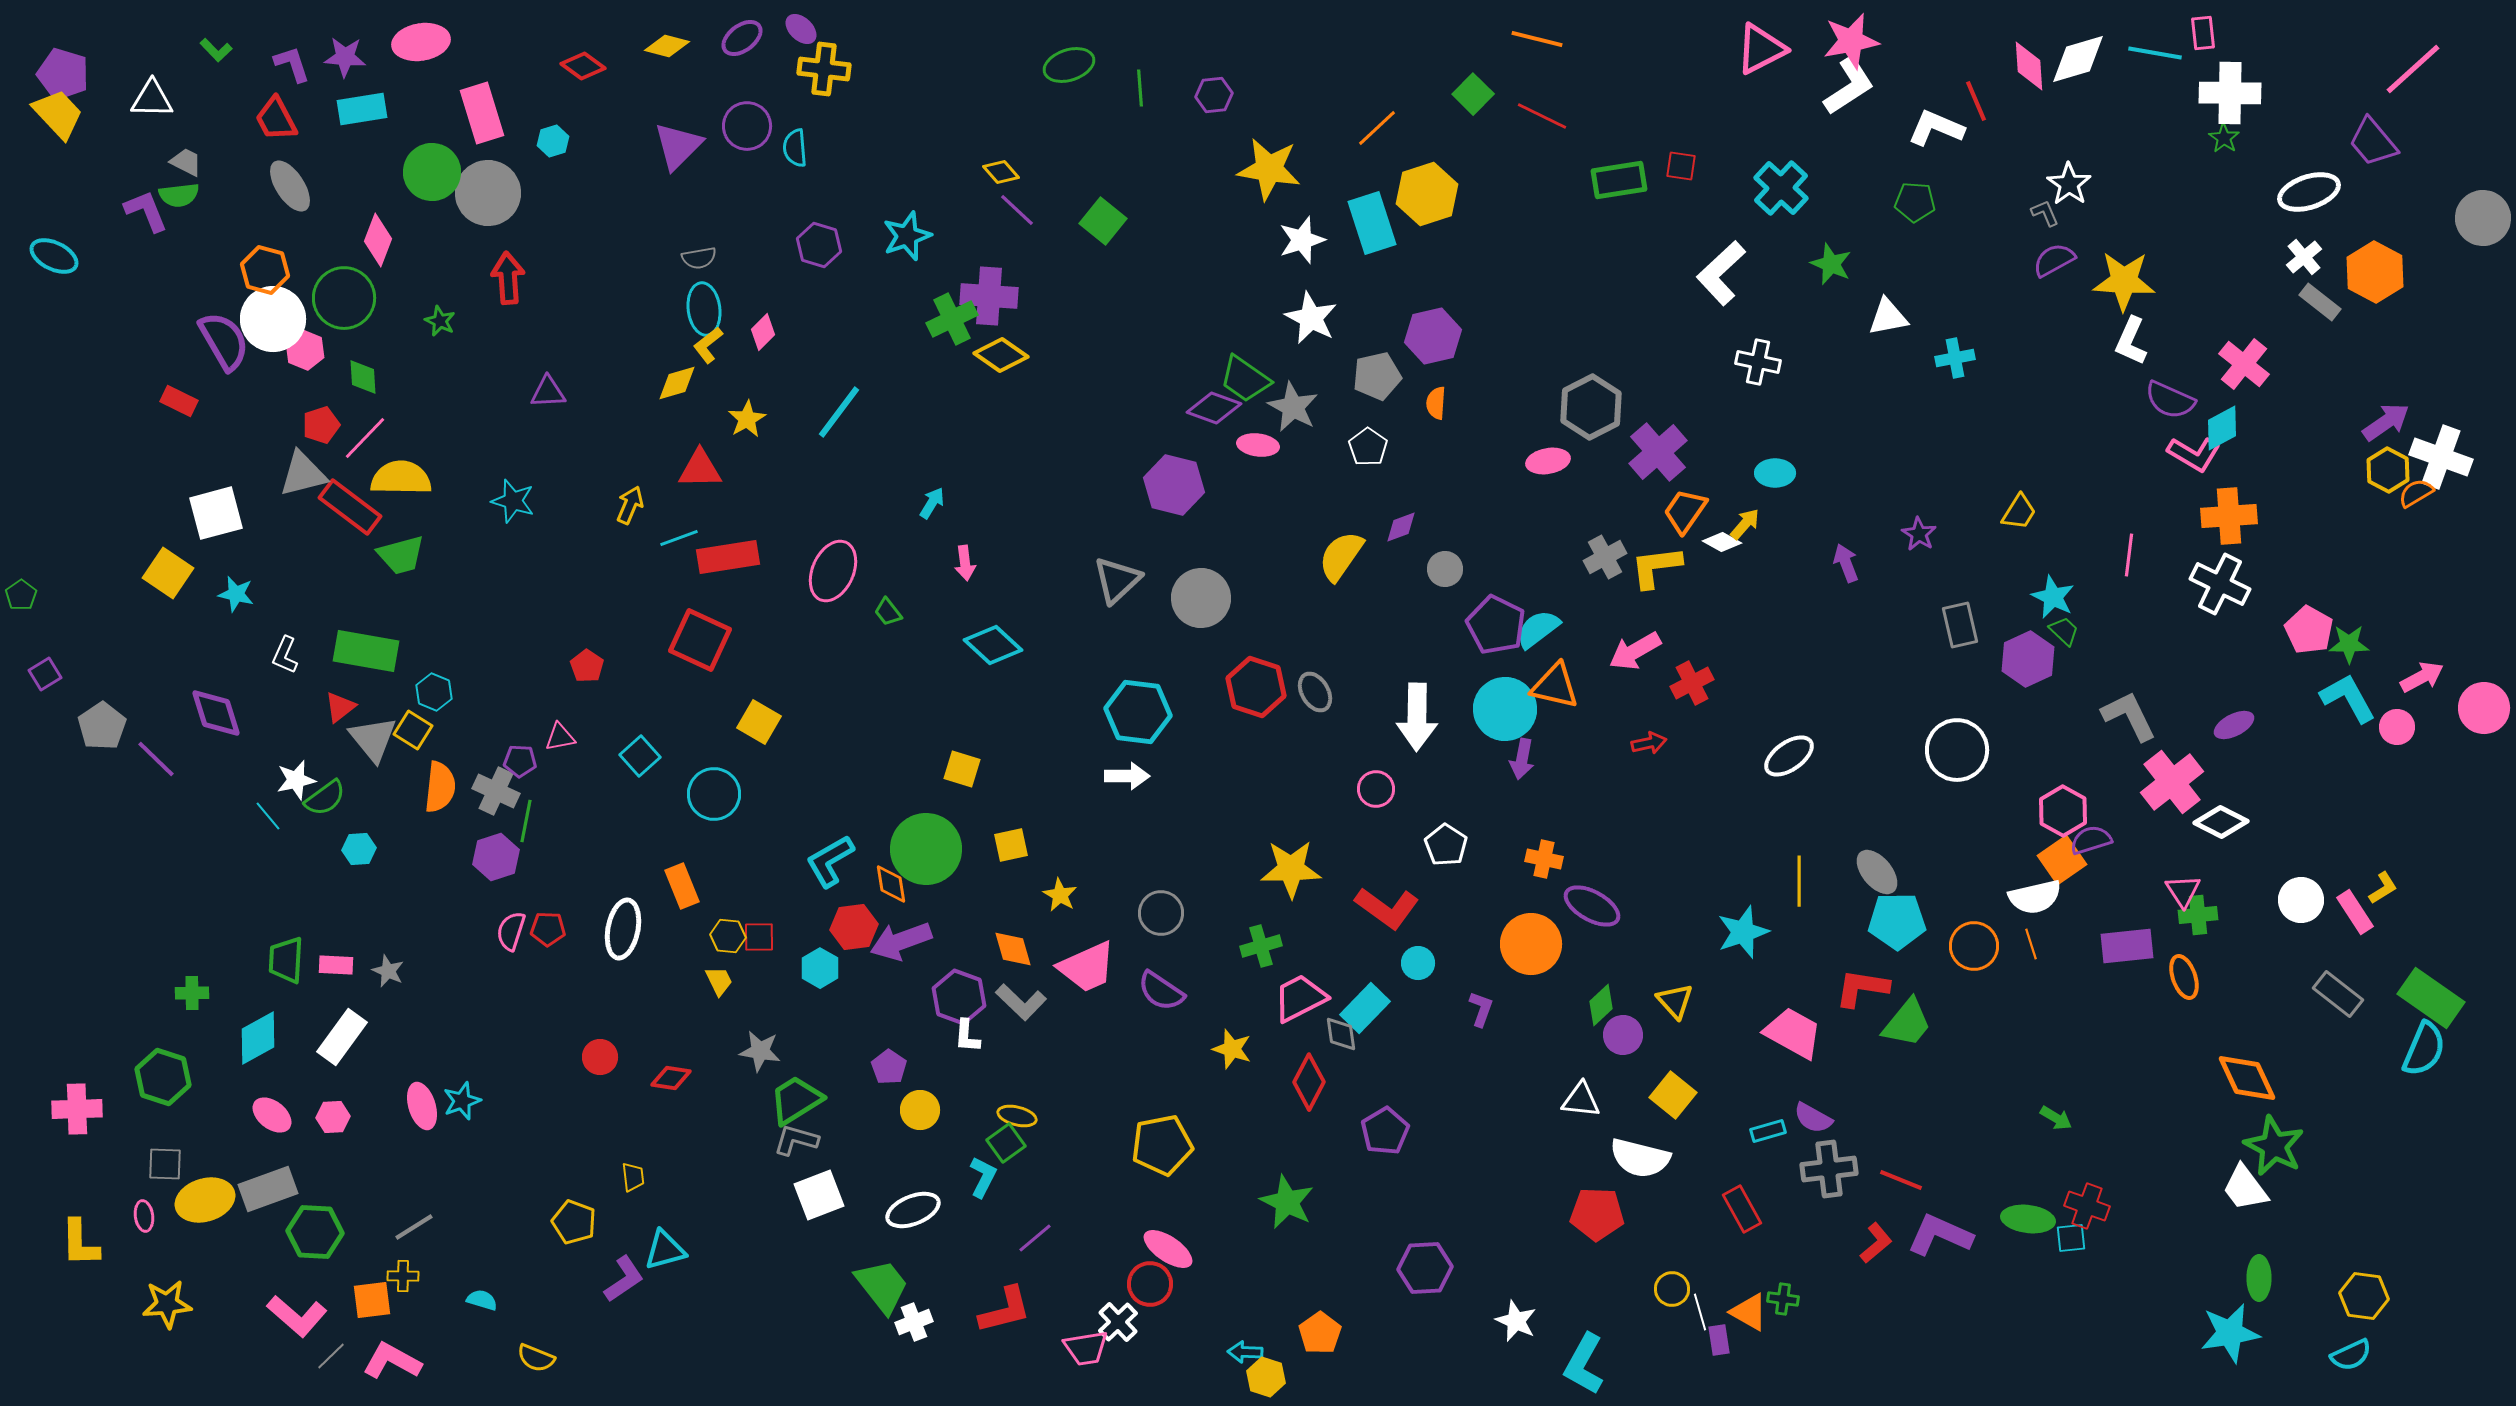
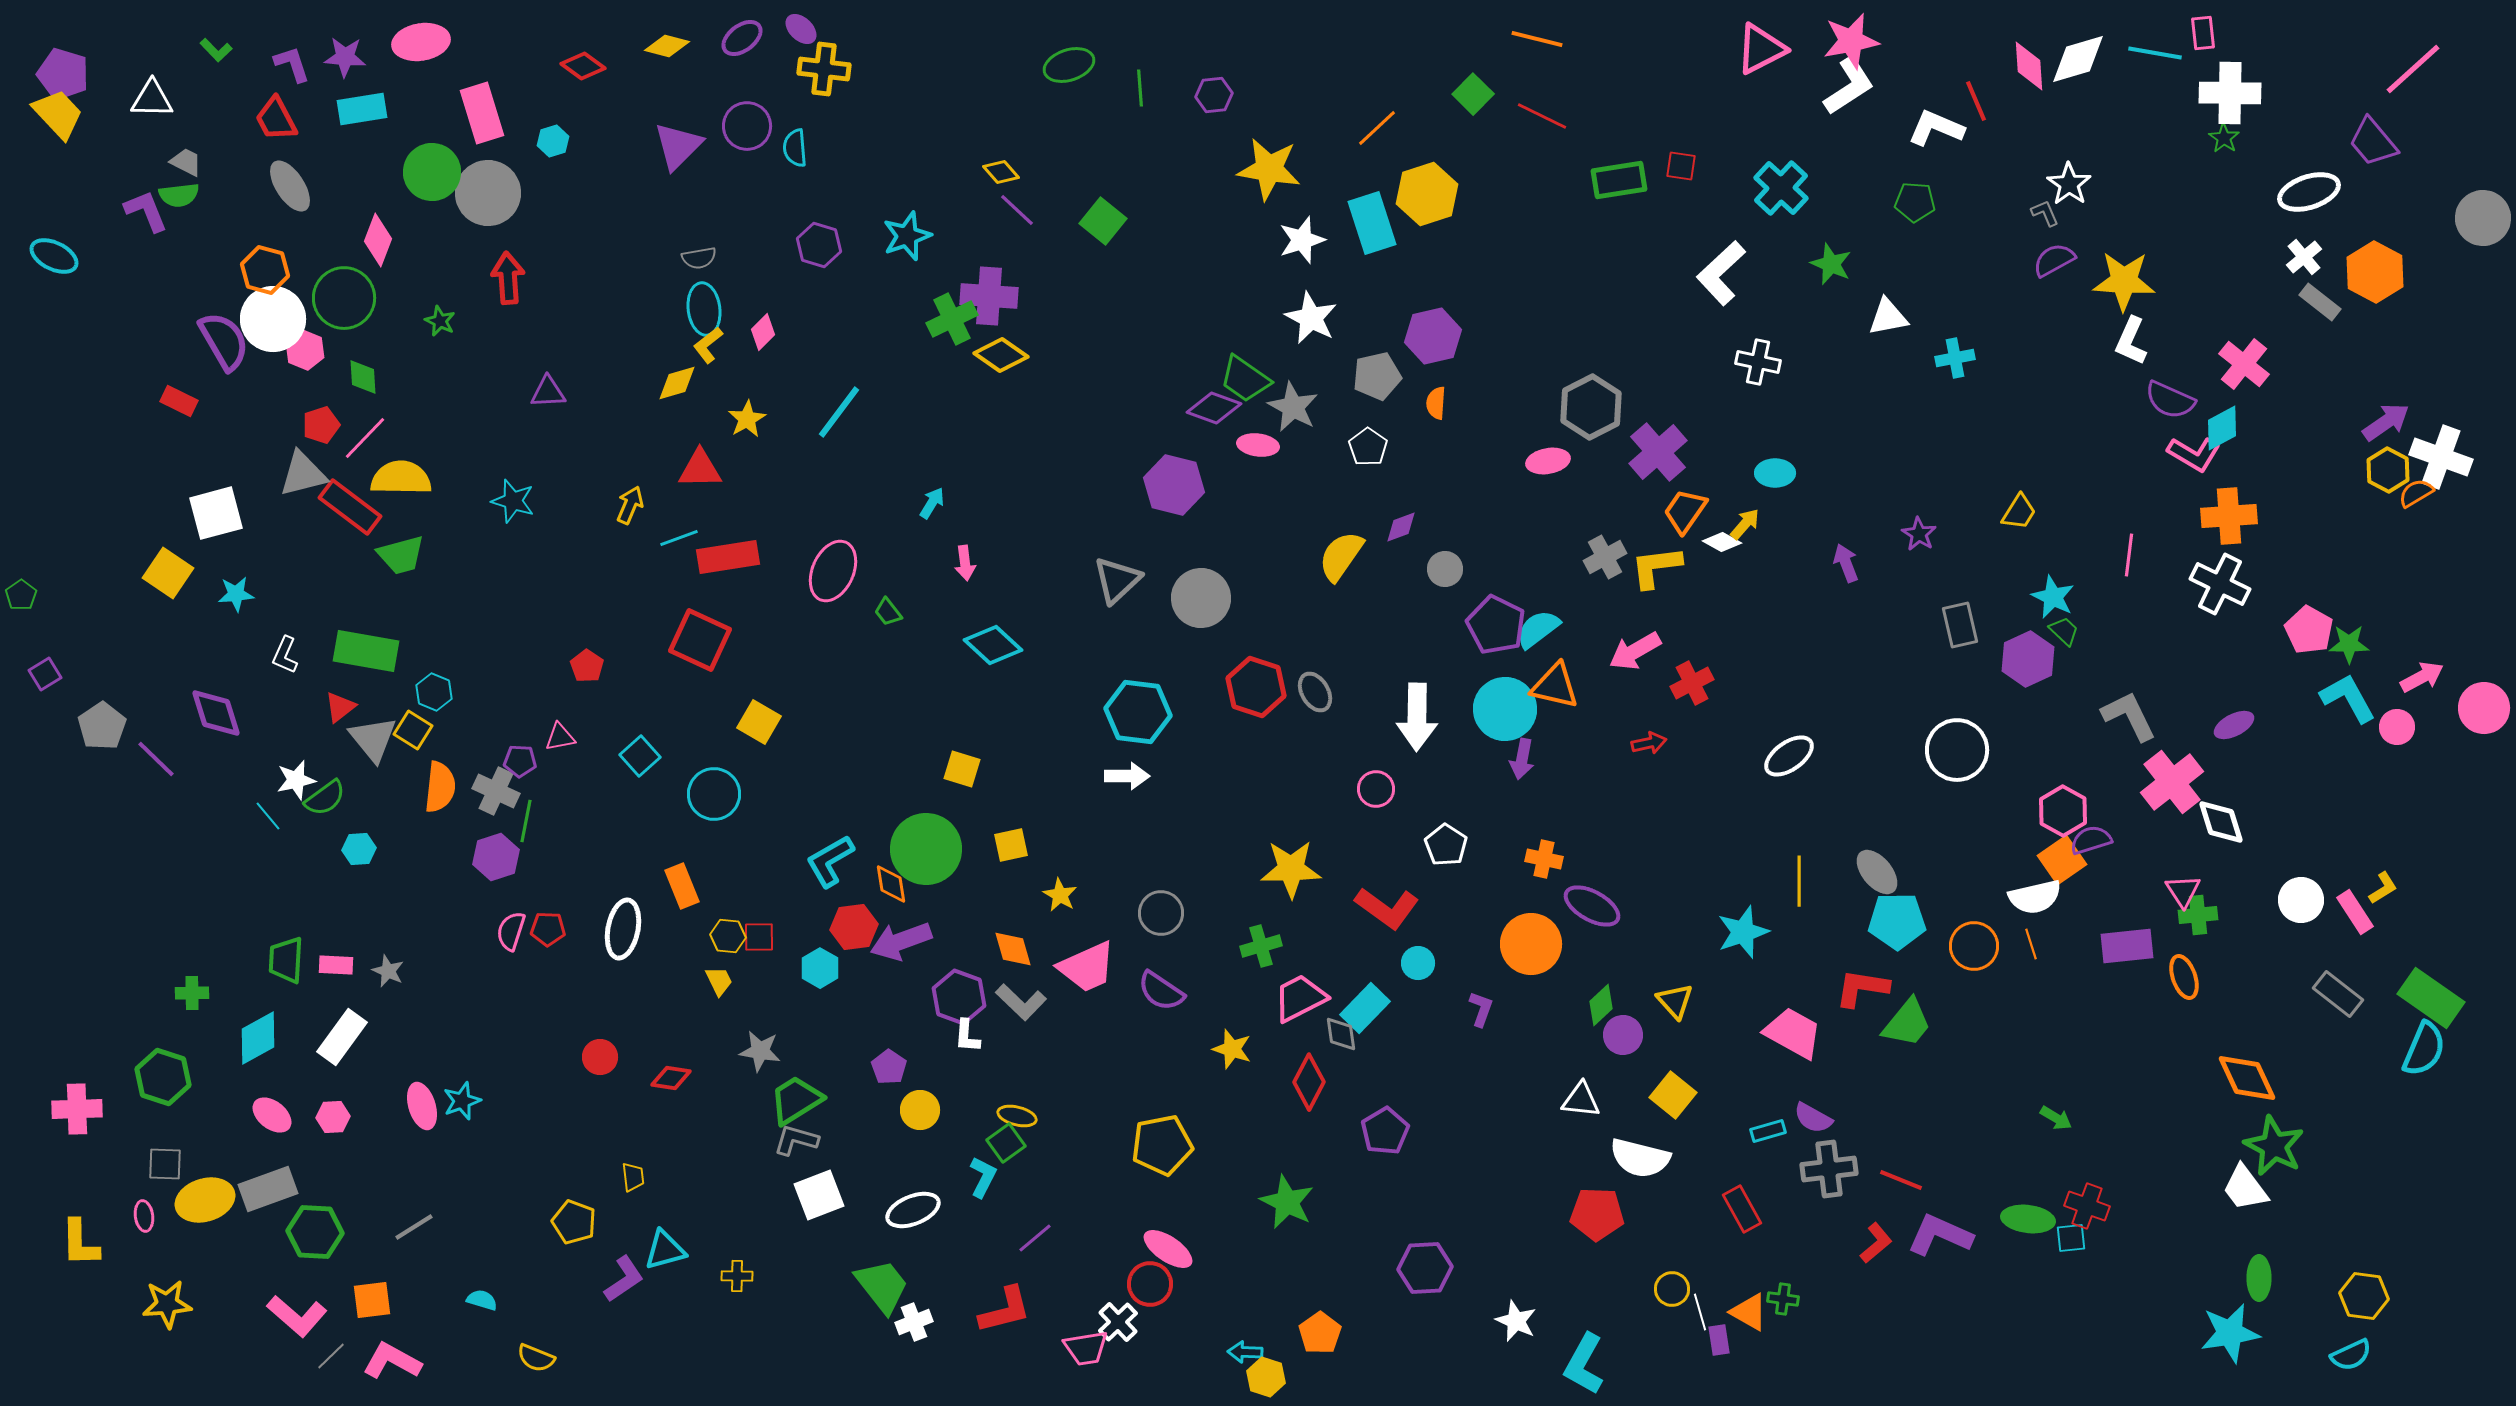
cyan star at (236, 594): rotated 18 degrees counterclockwise
white diamond at (2221, 822): rotated 46 degrees clockwise
yellow cross at (403, 1276): moved 334 px right
